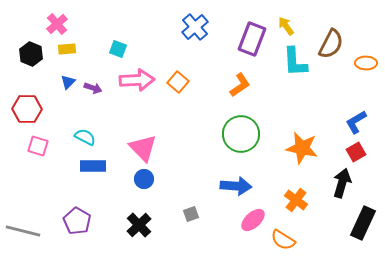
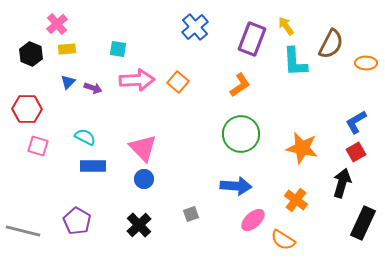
cyan square: rotated 12 degrees counterclockwise
